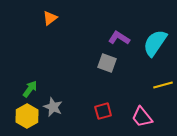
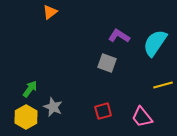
orange triangle: moved 6 px up
purple L-shape: moved 2 px up
yellow hexagon: moved 1 px left, 1 px down
